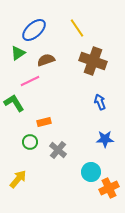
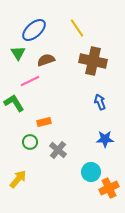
green triangle: rotated 28 degrees counterclockwise
brown cross: rotated 8 degrees counterclockwise
